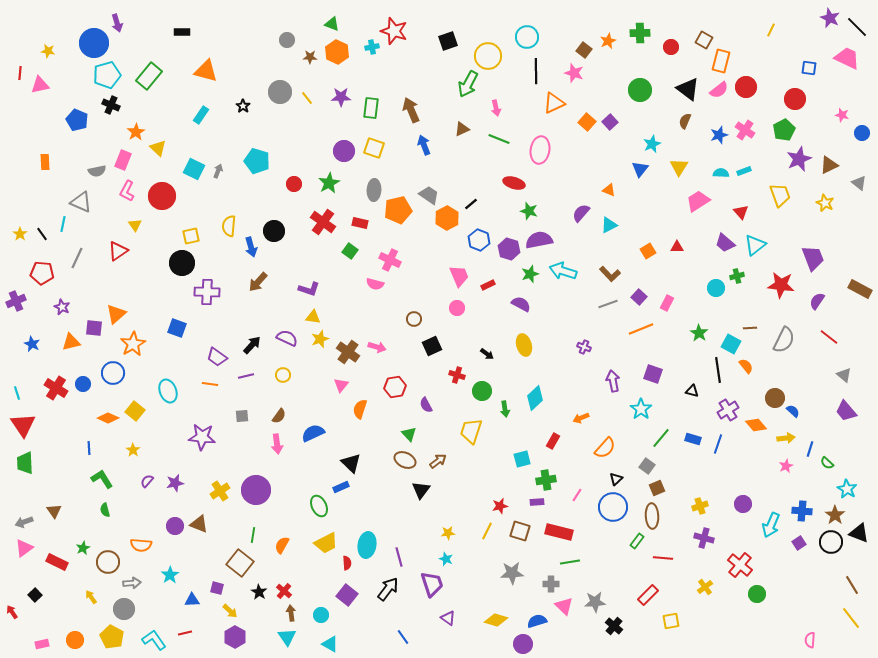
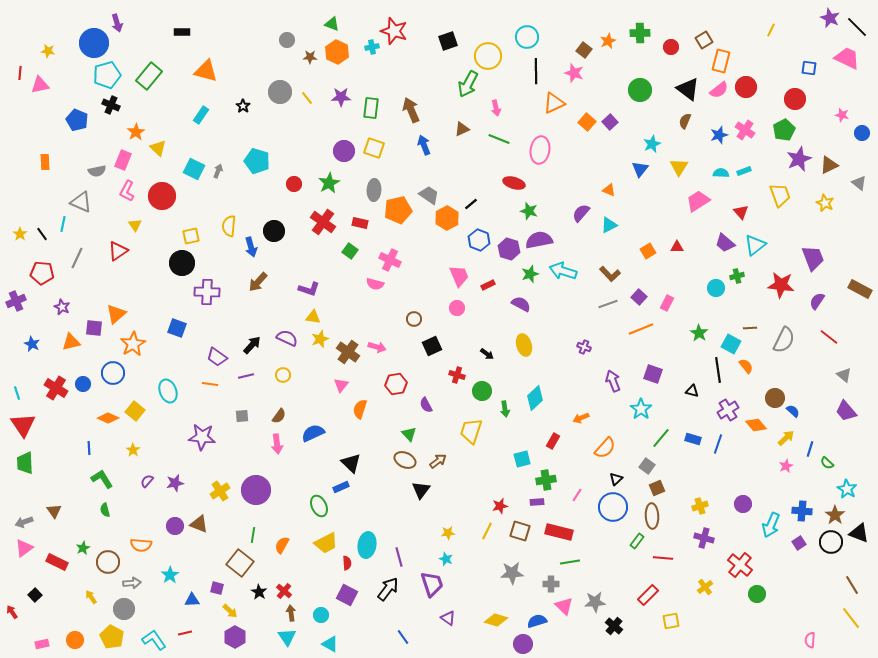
brown square at (704, 40): rotated 30 degrees clockwise
purple arrow at (613, 381): rotated 10 degrees counterclockwise
red hexagon at (395, 387): moved 1 px right, 3 px up
yellow arrow at (786, 438): rotated 36 degrees counterclockwise
purple square at (347, 595): rotated 10 degrees counterclockwise
